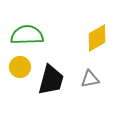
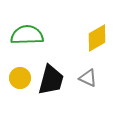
yellow circle: moved 11 px down
gray triangle: moved 2 px left, 1 px up; rotated 36 degrees clockwise
